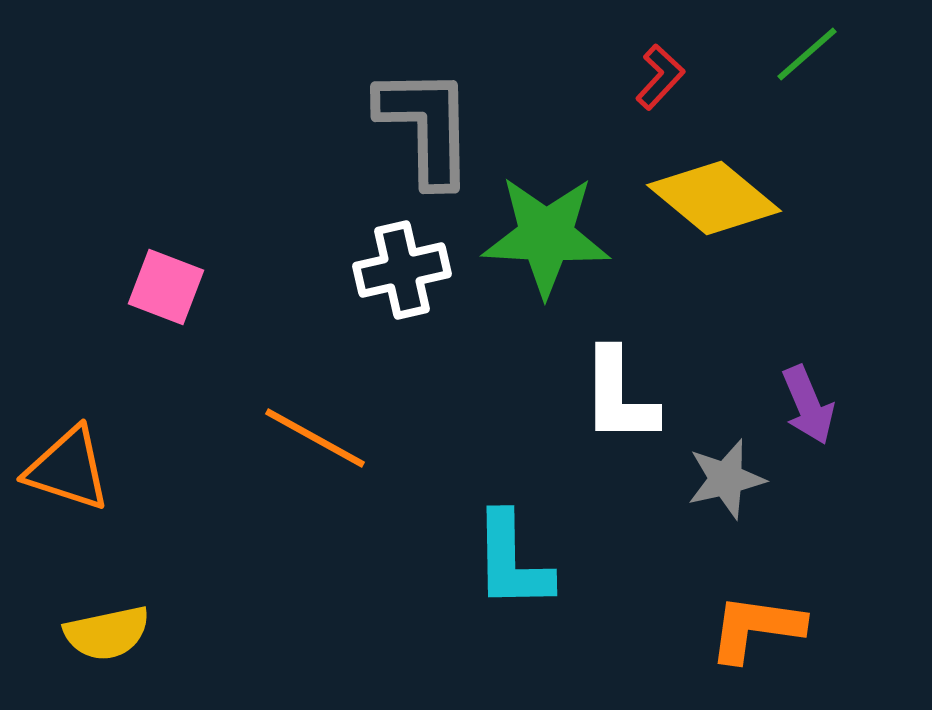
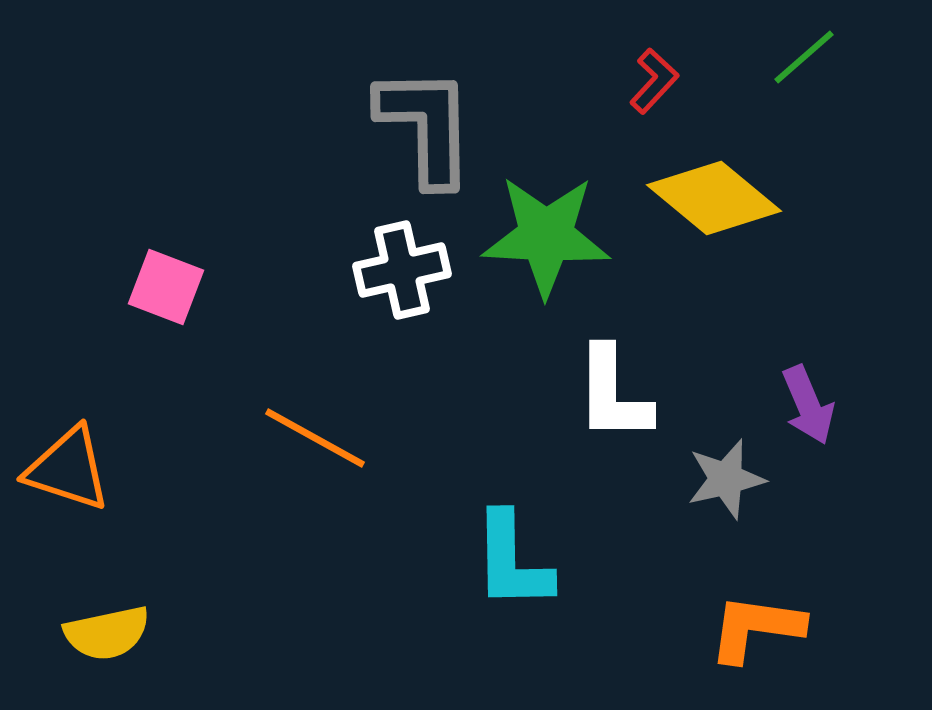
green line: moved 3 px left, 3 px down
red L-shape: moved 6 px left, 4 px down
white L-shape: moved 6 px left, 2 px up
